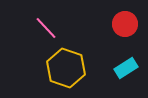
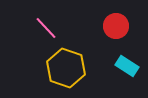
red circle: moved 9 px left, 2 px down
cyan rectangle: moved 1 px right, 2 px up; rotated 65 degrees clockwise
